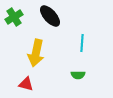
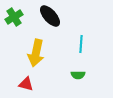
cyan line: moved 1 px left, 1 px down
